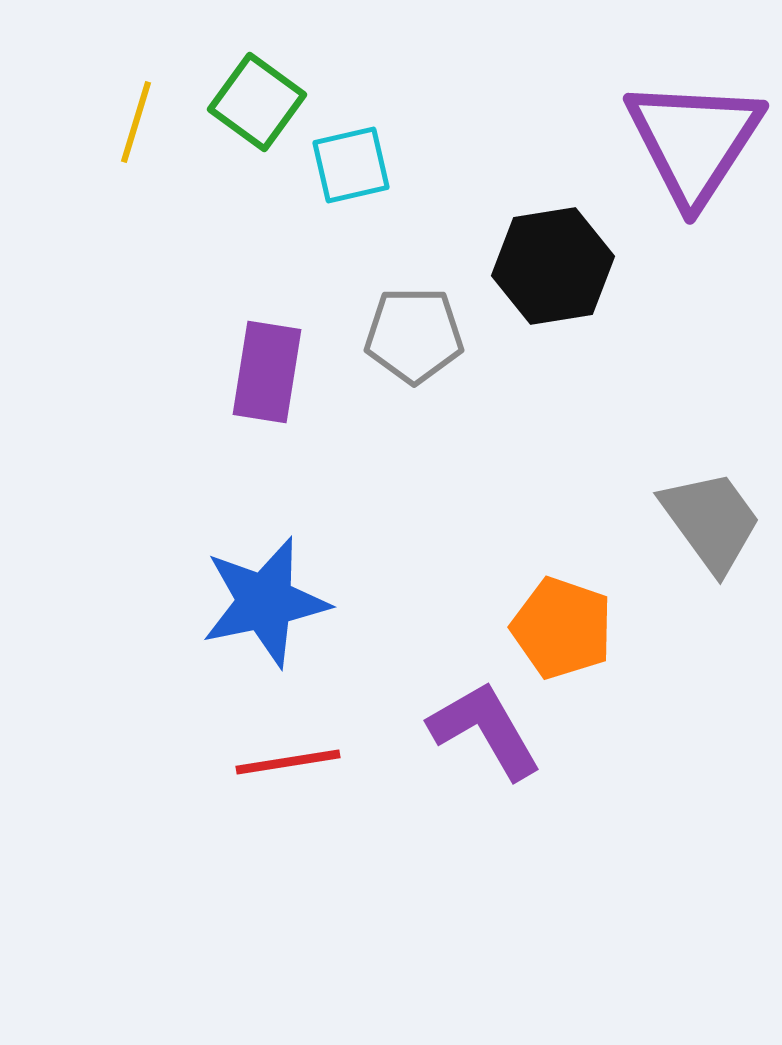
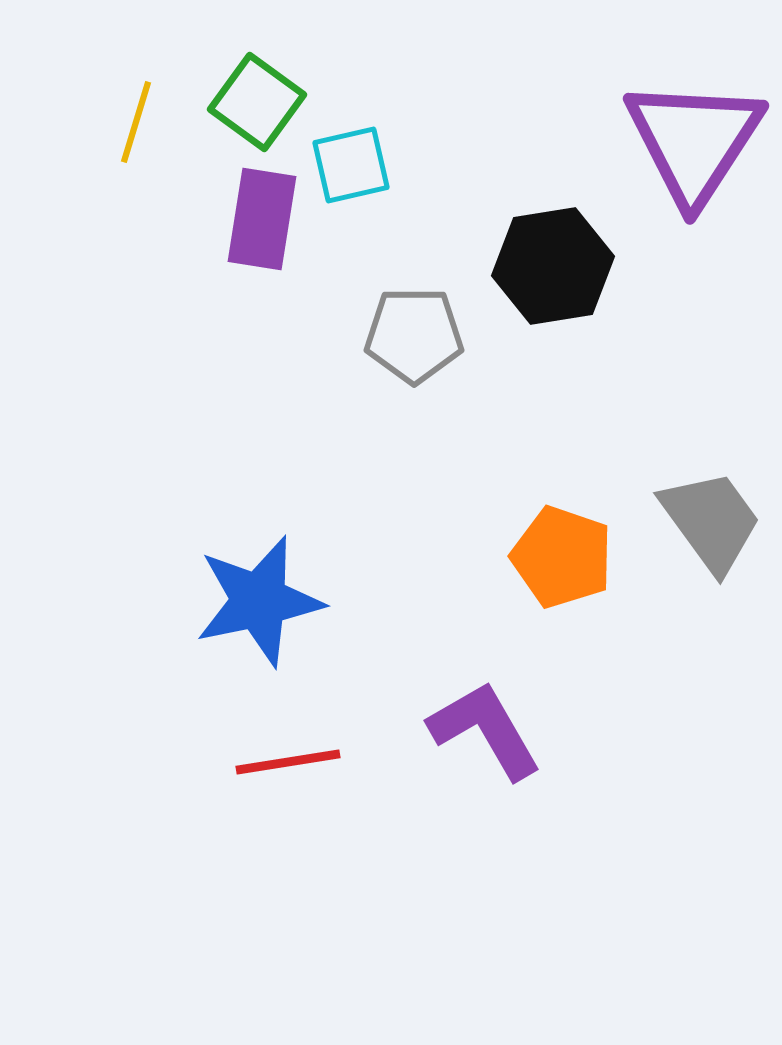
purple rectangle: moved 5 px left, 153 px up
blue star: moved 6 px left, 1 px up
orange pentagon: moved 71 px up
